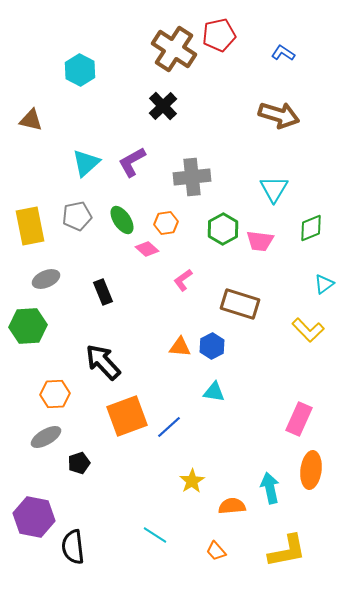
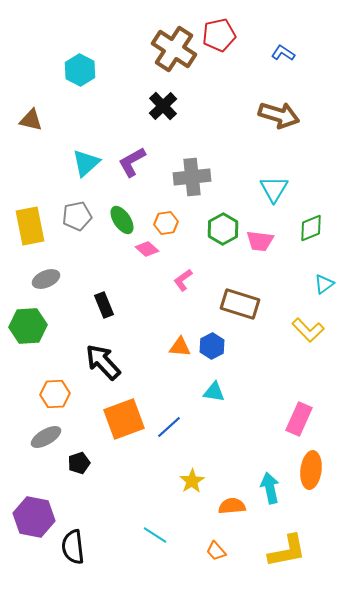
black rectangle at (103, 292): moved 1 px right, 13 px down
orange square at (127, 416): moved 3 px left, 3 px down
